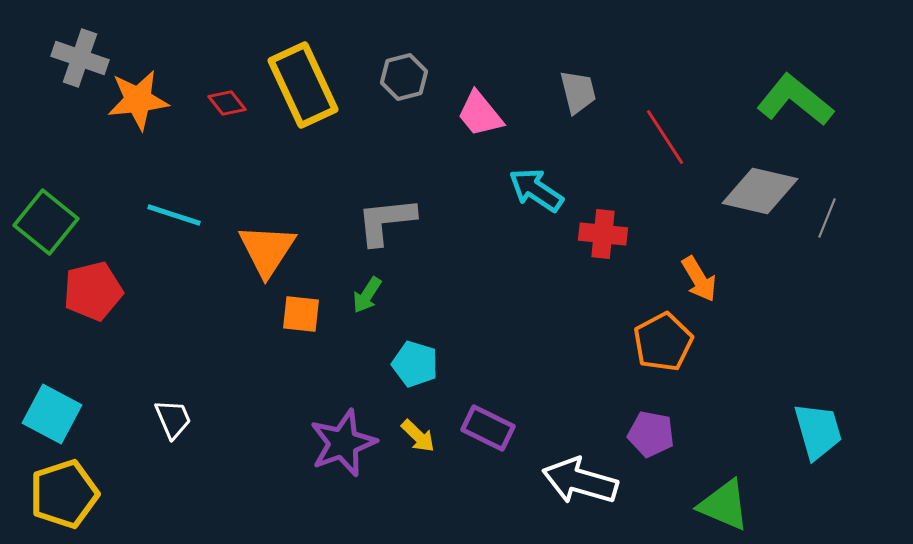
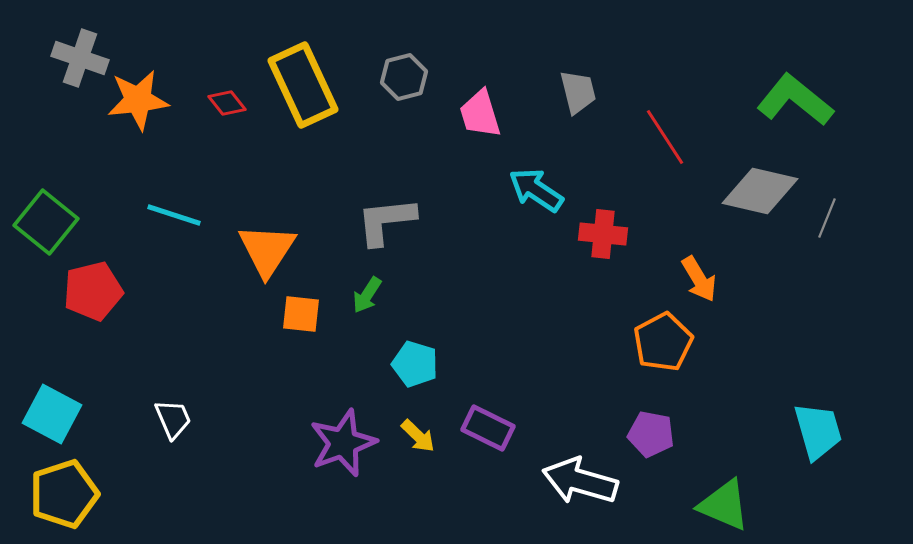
pink trapezoid: rotated 22 degrees clockwise
